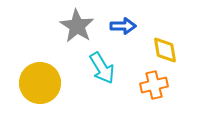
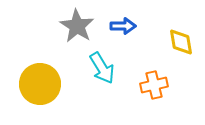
yellow diamond: moved 16 px right, 8 px up
yellow circle: moved 1 px down
